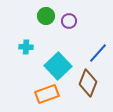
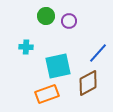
cyan square: rotated 32 degrees clockwise
brown diamond: rotated 40 degrees clockwise
